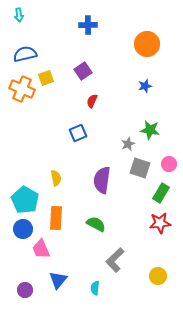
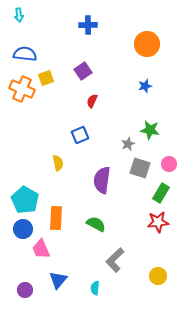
blue semicircle: rotated 20 degrees clockwise
blue square: moved 2 px right, 2 px down
yellow semicircle: moved 2 px right, 15 px up
red star: moved 2 px left, 1 px up
